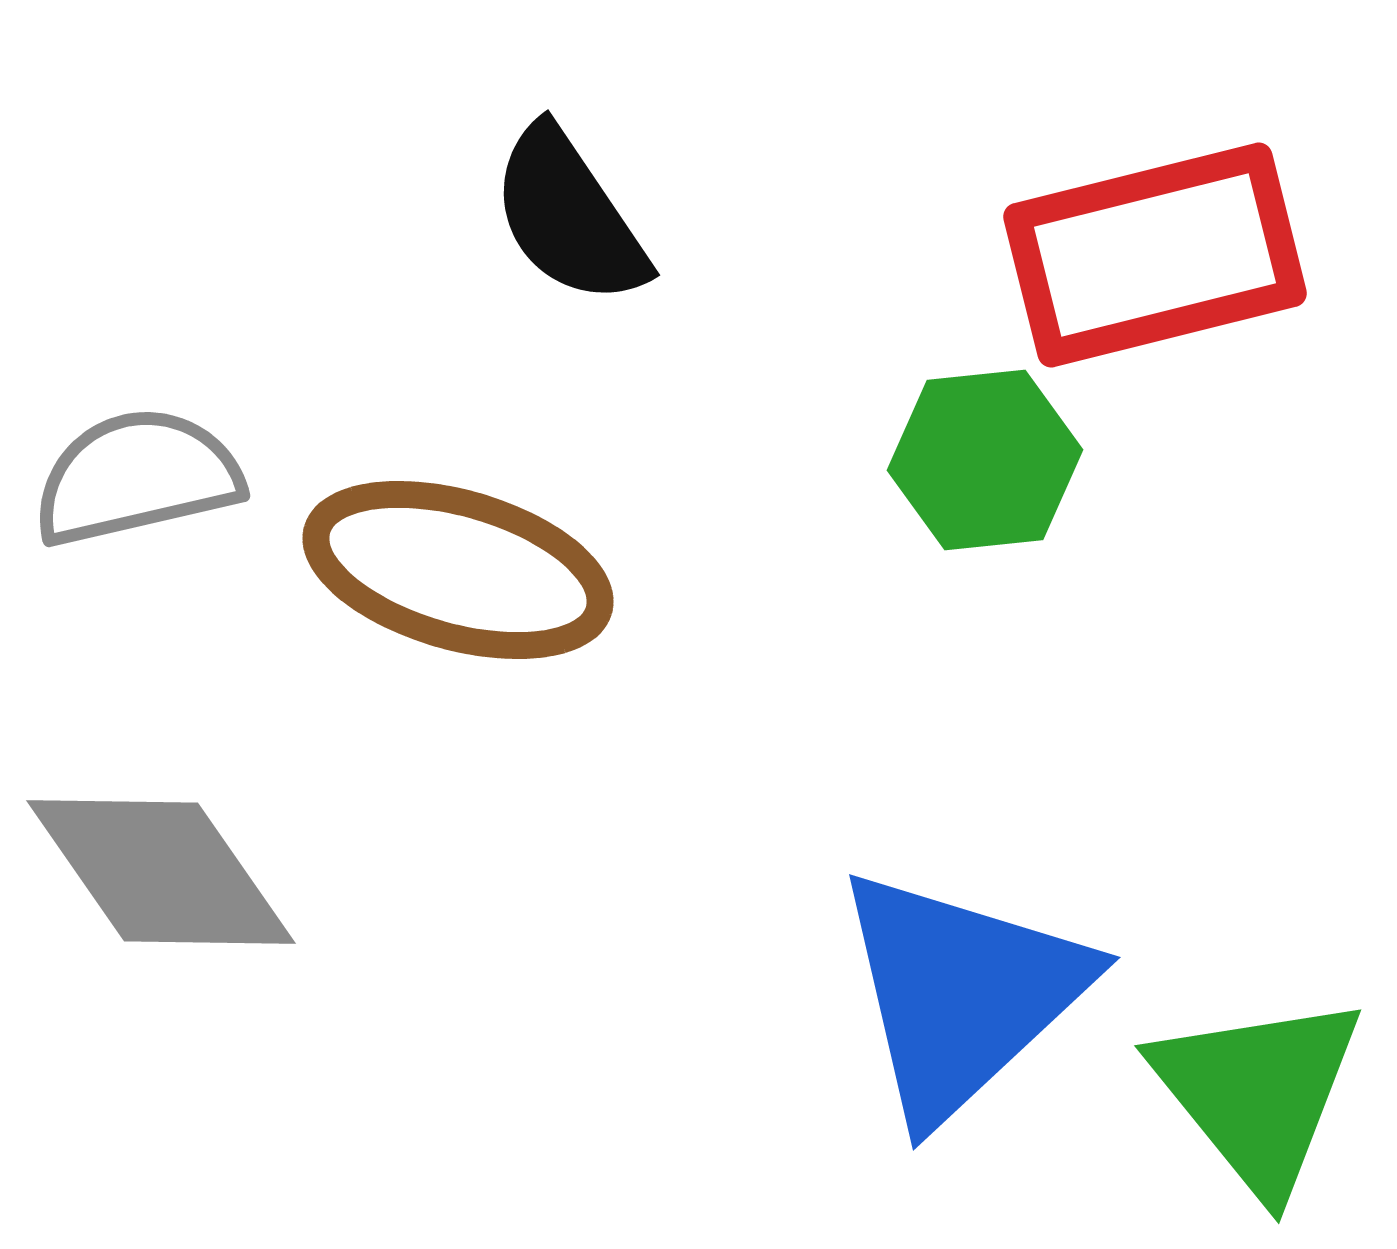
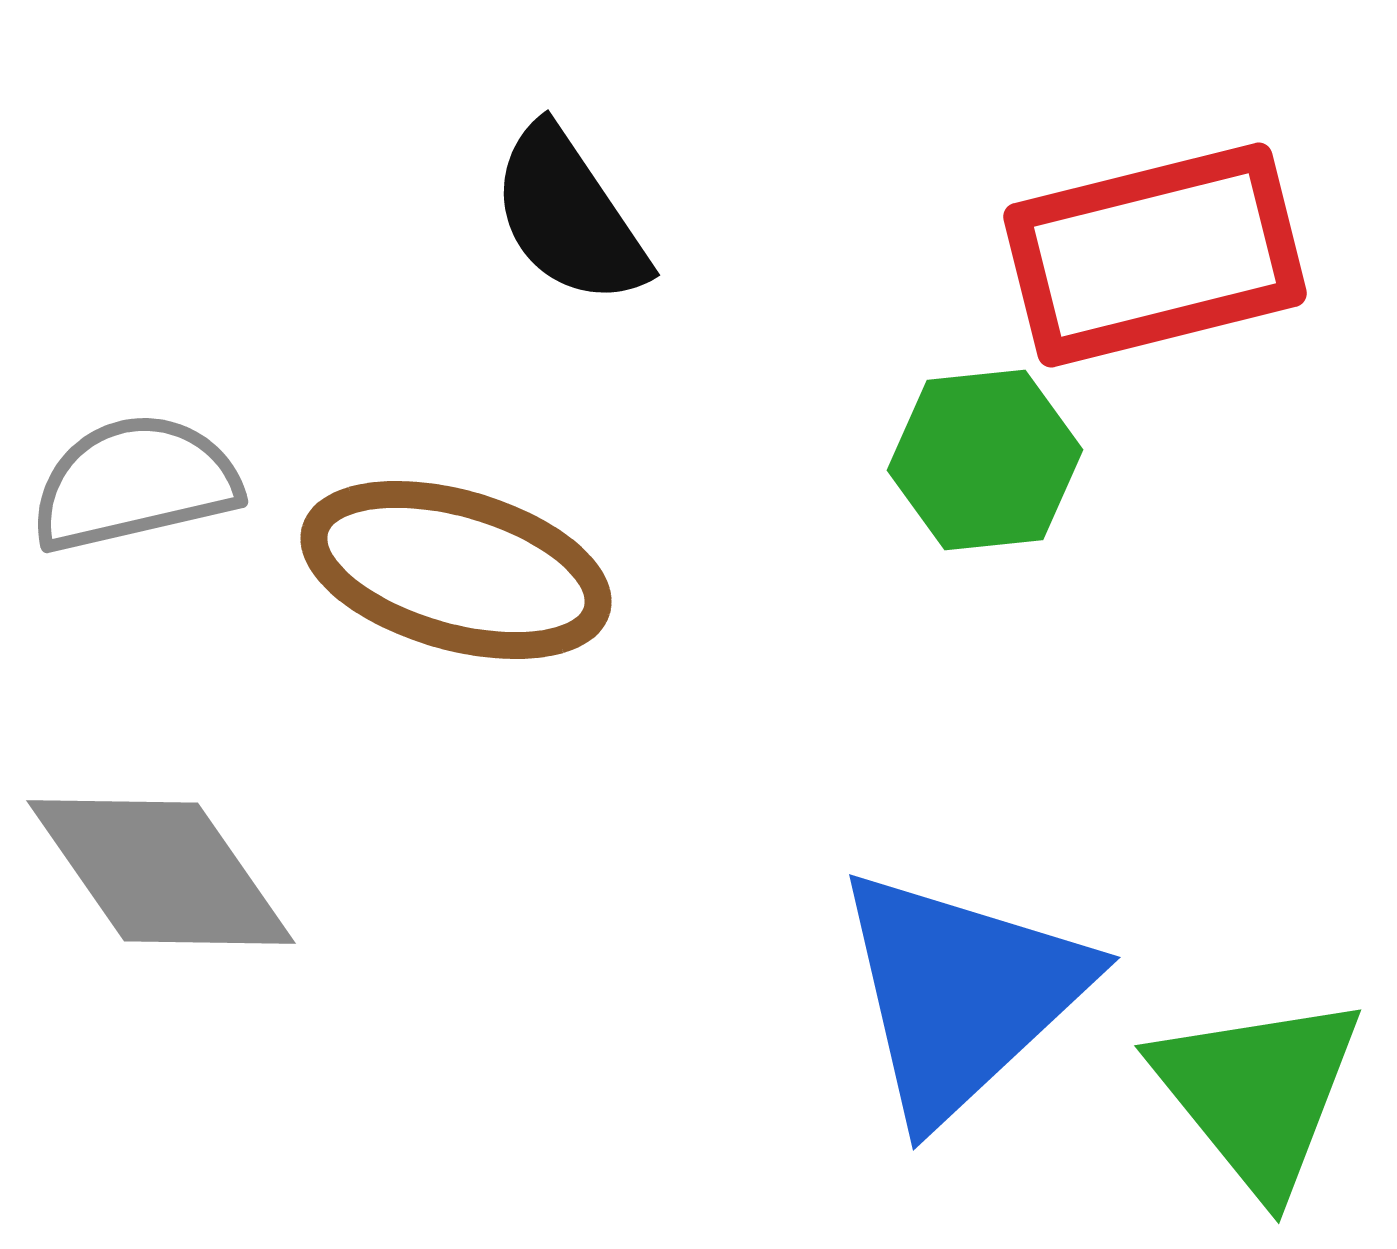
gray semicircle: moved 2 px left, 6 px down
brown ellipse: moved 2 px left
